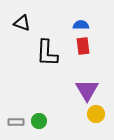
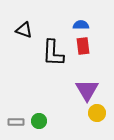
black triangle: moved 2 px right, 7 px down
black L-shape: moved 6 px right
yellow circle: moved 1 px right, 1 px up
